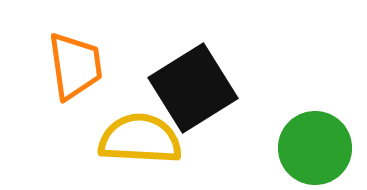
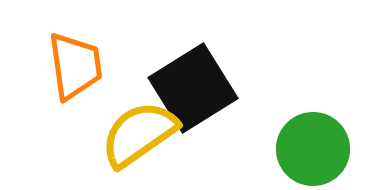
yellow semicircle: moved 1 px left, 5 px up; rotated 38 degrees counterclockwise
green circle: moved 2 px left, 1 px down
